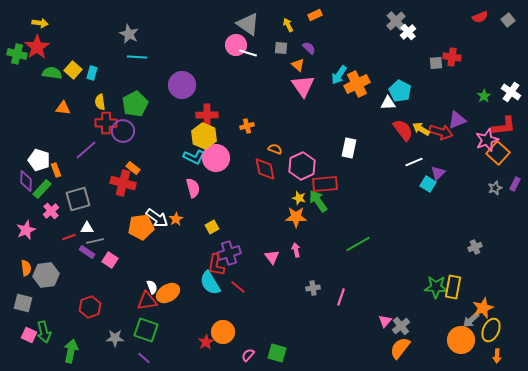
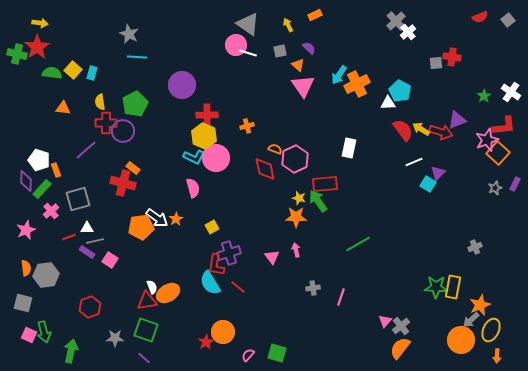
gray square at (281, 48): moved 1 px left, 3 px down; rotated 16 degrees counterclockwise
pink hexagon at (302, 166): moved 7 px left, 7 px up
orange star at (483, 308): moved 3 px left, 3 px up
